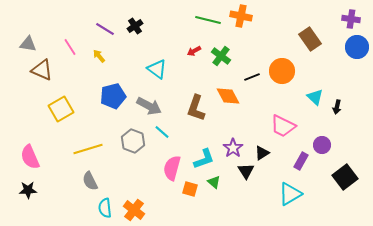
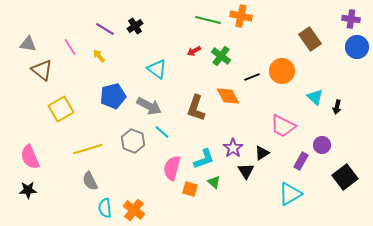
brown triangle at (42, 70): rotated 15 degrees clockwise
